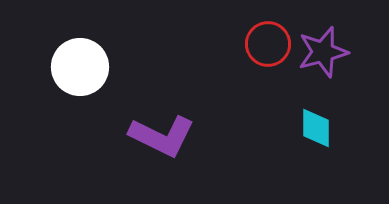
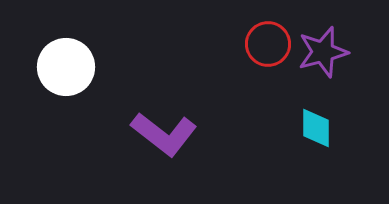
white circle: moved 14 px left
purple L-shape: moved 2 px right, 2 px up; rotated 12 degrees clockwise
